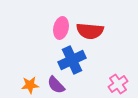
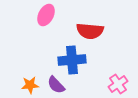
pink ellipse: moved 15 px left, 13 px up; rotated 15 degrees clockwise
blue cross: rotated 20 degrees clockwise
